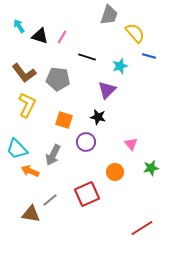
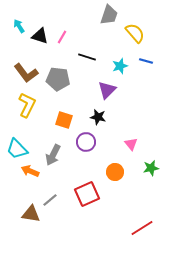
blue line: moved 3 px left, 5 px down
brown L-shape: moved 2 px right
